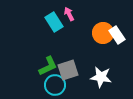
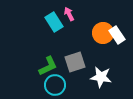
gray square: moved 7 px right, 8 px up
